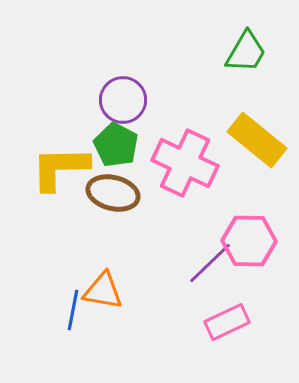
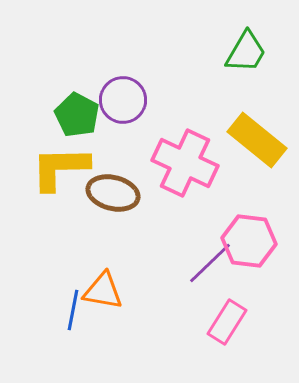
green pentagon: moved 39 px left, 30 px up
pink hexagon: rotated 6 degrees clockwise
pink rectangle: rotated 33 degrees counterclockwise
